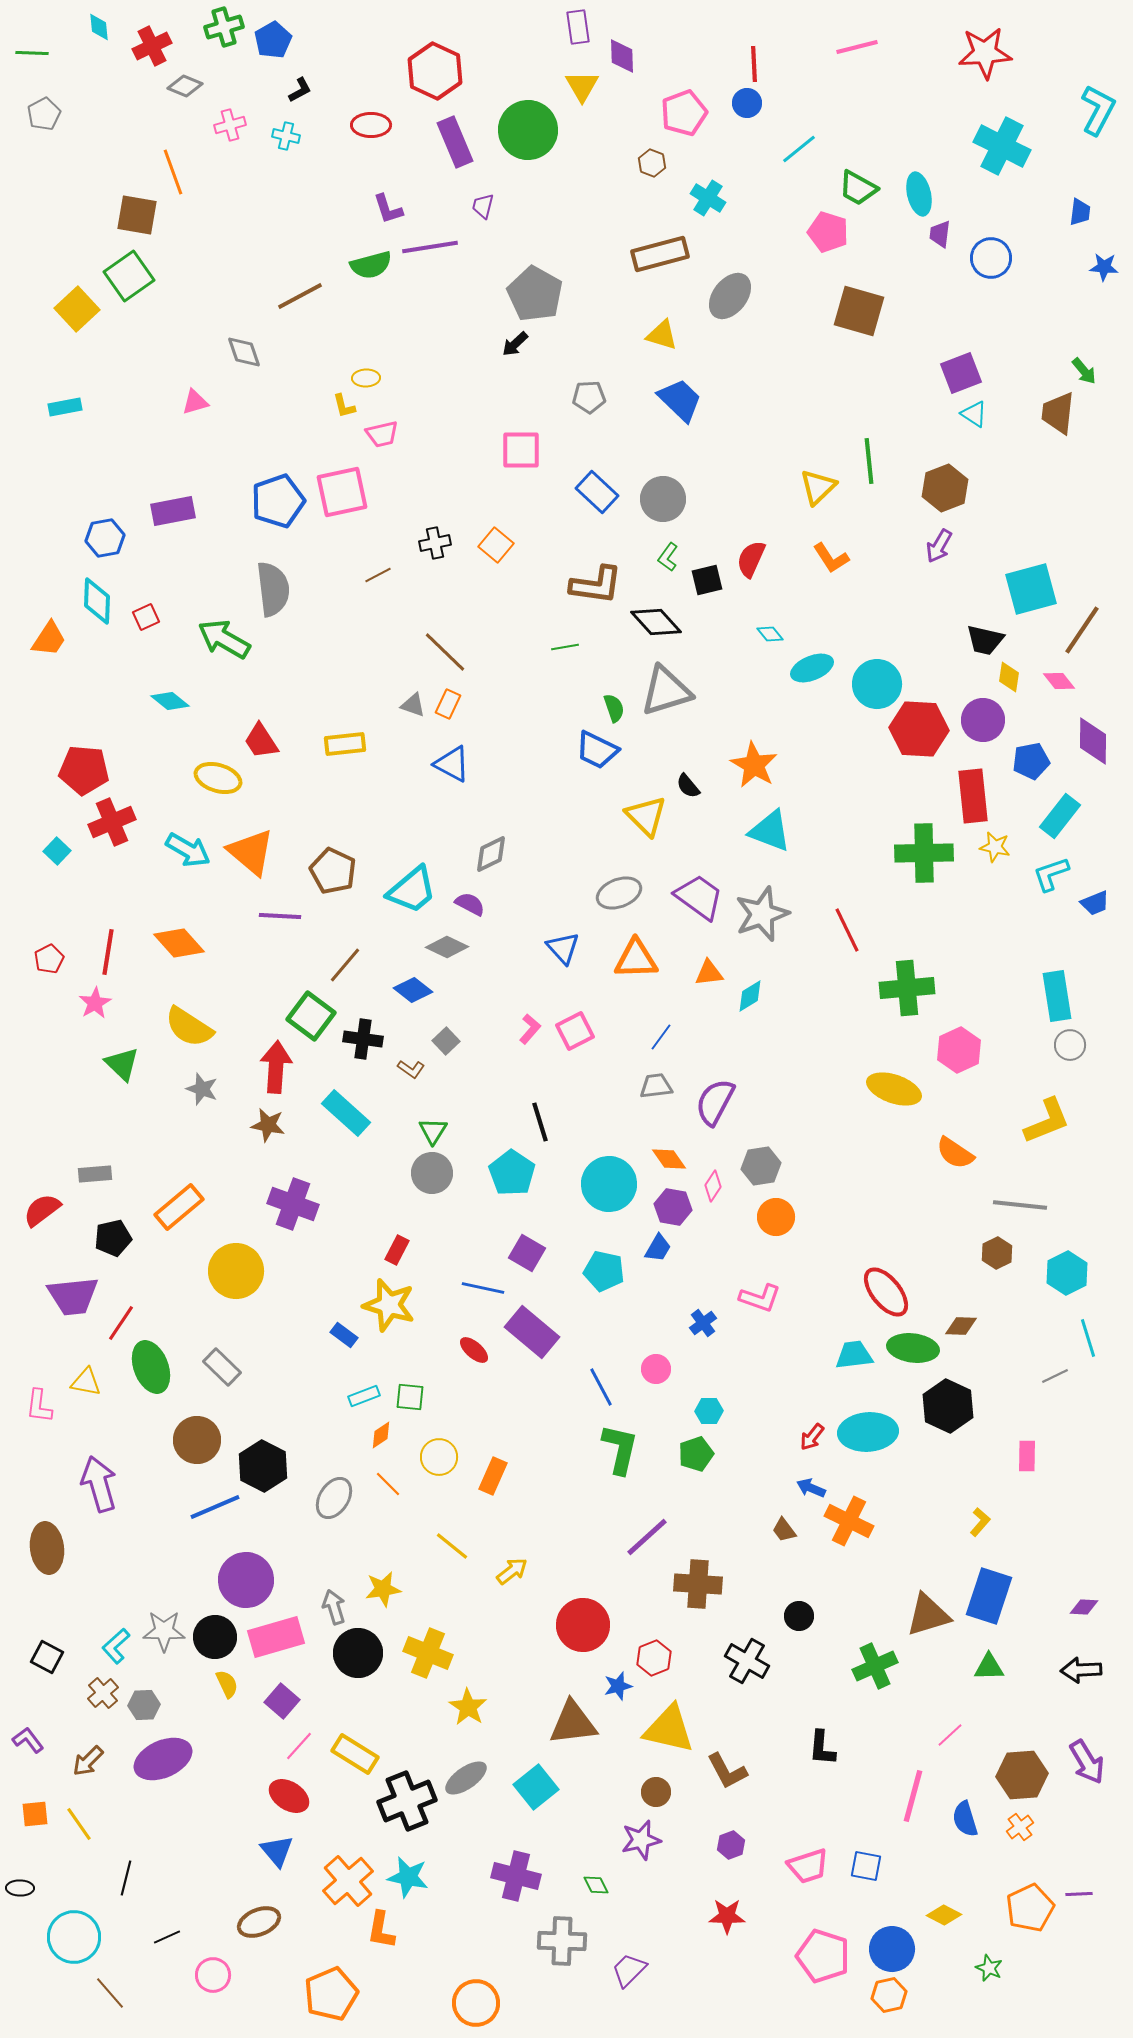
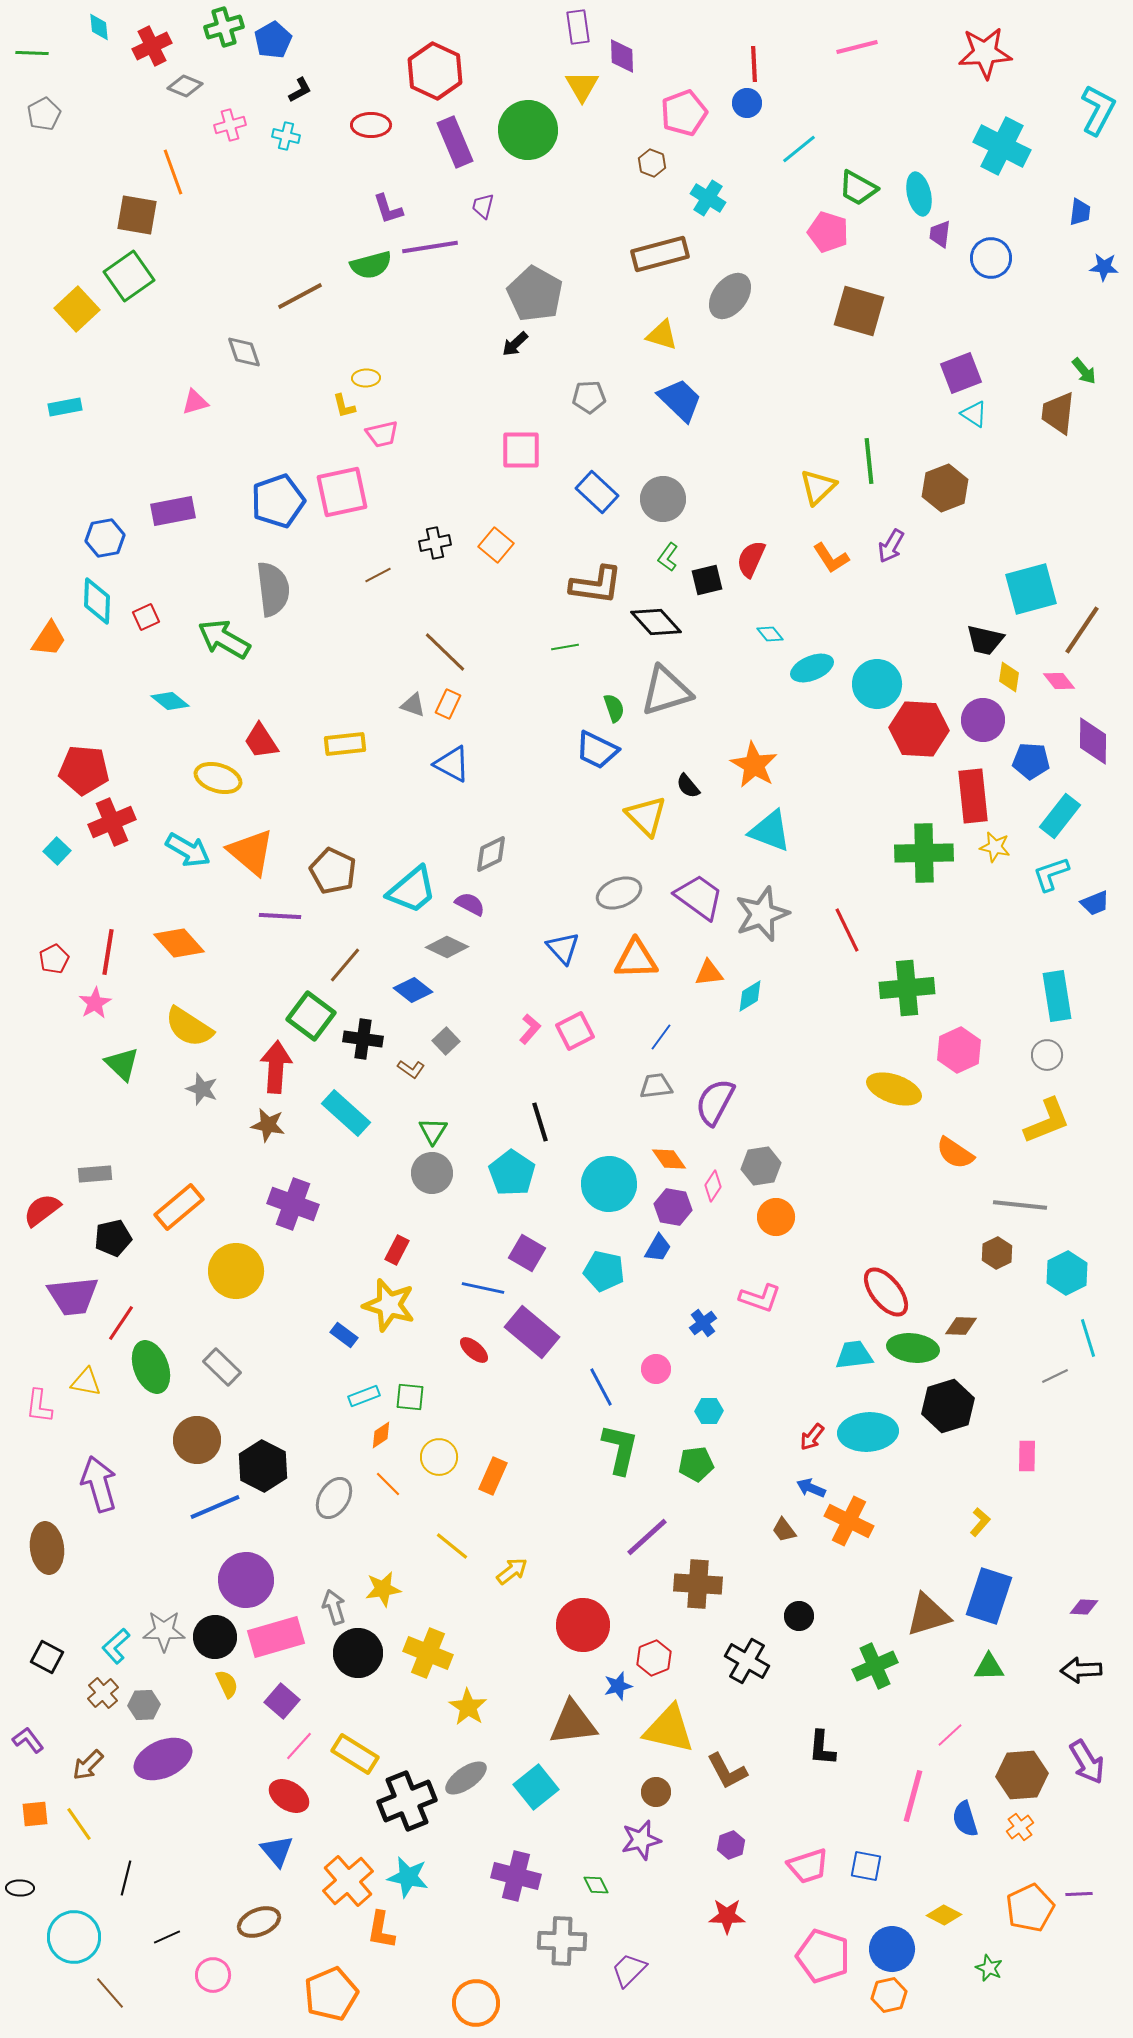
purple arrow at (939, 546): moved 48 px left
blue pentagon at (1031, 761): rotated 15 degrees clockwise
red pentagon at (49, 959): moved 5 px right
gray circle at (1070, 1045): moved 23 px left, 10 px down
black hexagon at (948, 1406): rotated 18 degrees clockwise
green pentagon at (696, 1454): moved 10 px down; rotated 12 degrees clockwise
brown arrow at (88, 1761): moved 4 px down
